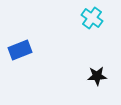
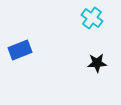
black star: moved 13 px up
